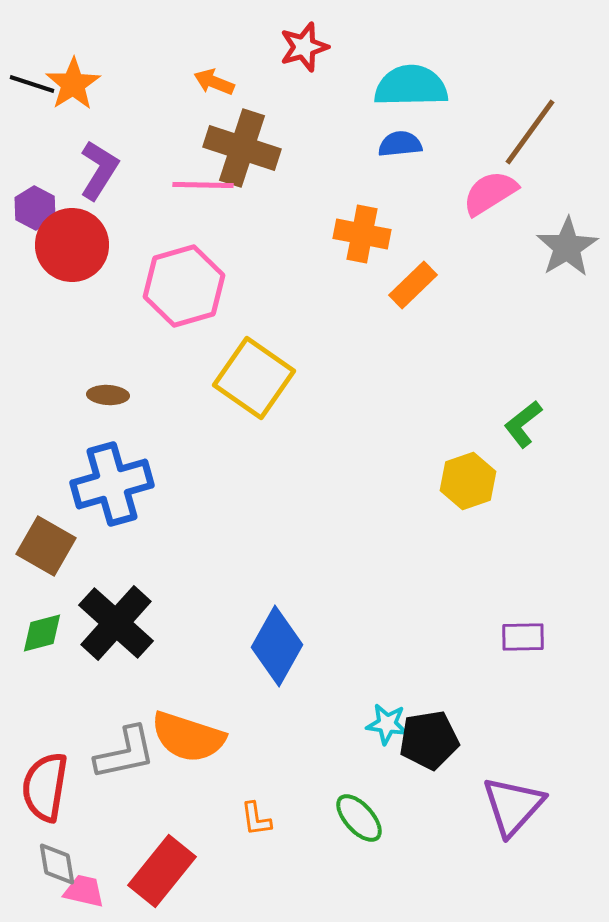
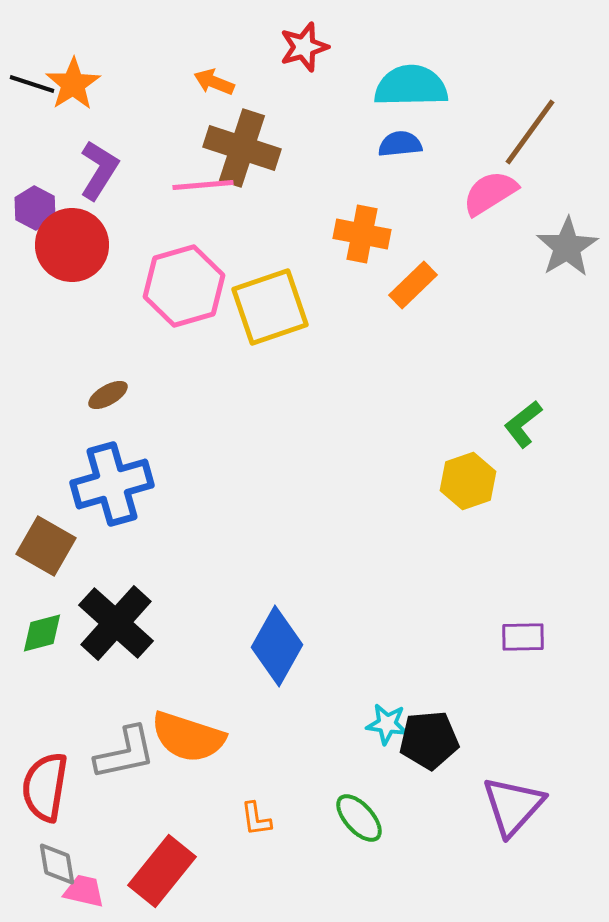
pink line: rotated 6 degrees counterclockwise
yellow square: moved 16 px right, 71 px up; rotated 36 degrees clockwise
brown ellipse: rotated 33 degrees counterclockwise
black pentagon: rotated 4 degrees clockwise
